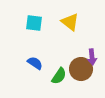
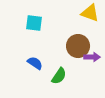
yellow triangle: moved 20 px right, 9 px up; rotated 18 degrees counterclockwise
purple arrow: rotated 84 degrees counterclockwise
brown circle: moved 3 px left, 23 px up
